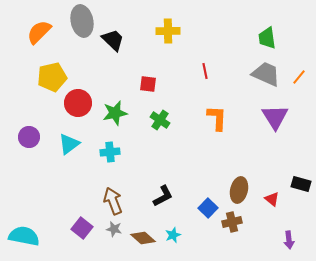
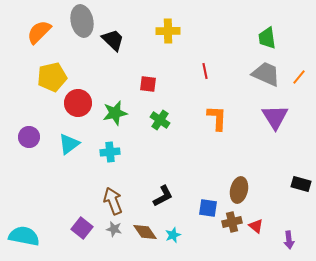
red triangle: moved 16 px left, 27 px down
blue square: rotated 36 degrees counterclockwise
brown diamond: moved 2 px right, 6 px up; rotated 15 degrees clockwise
